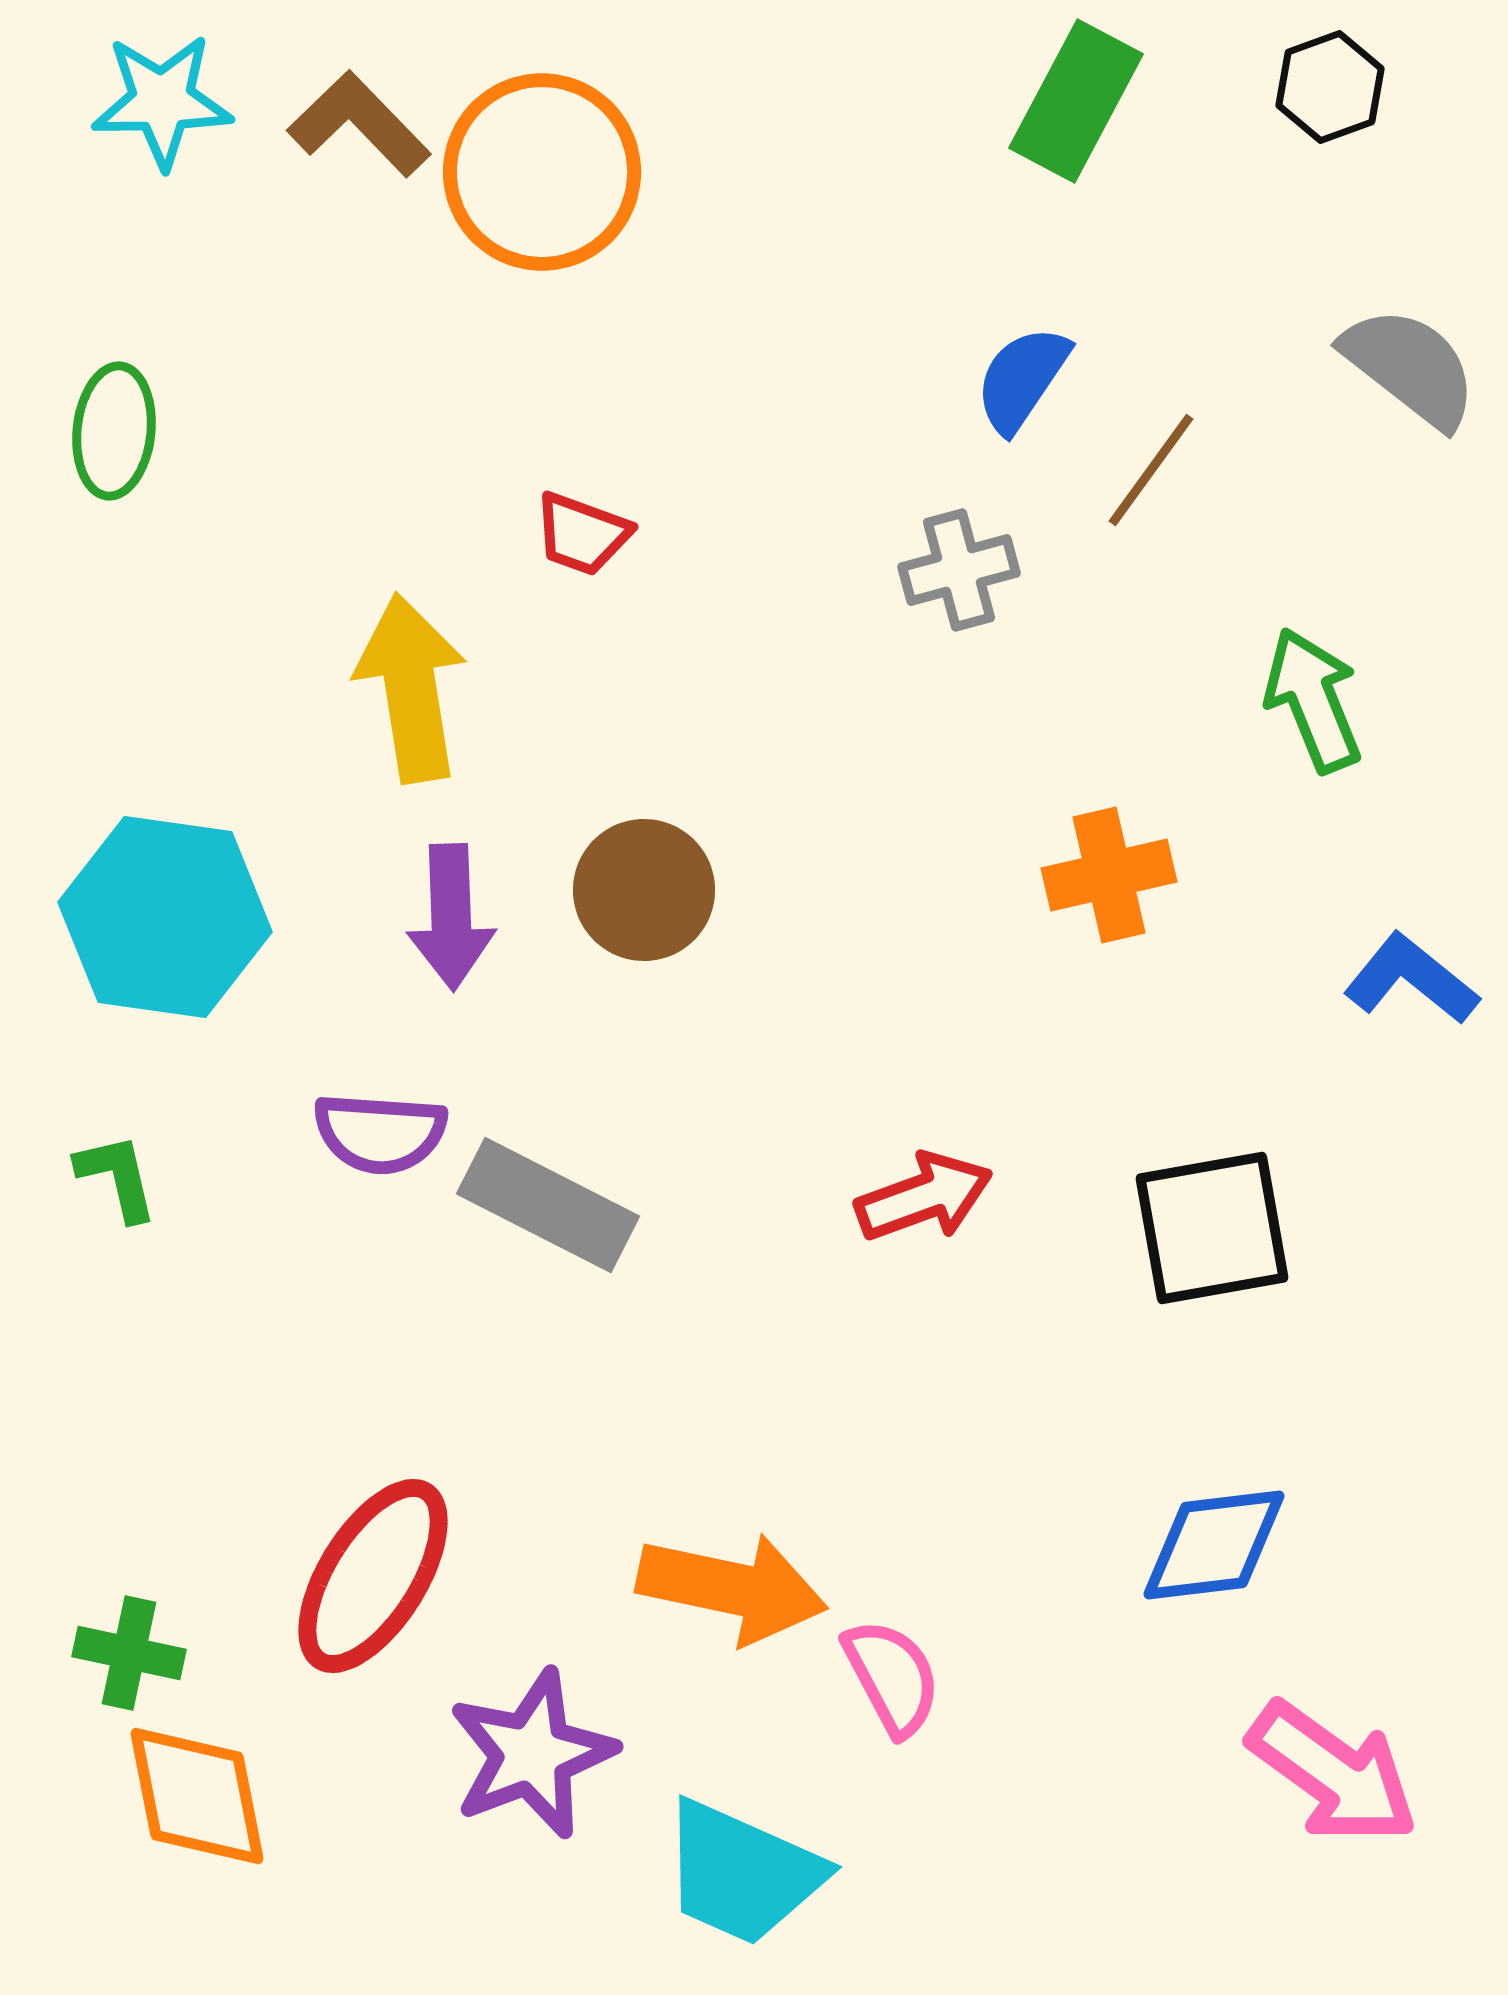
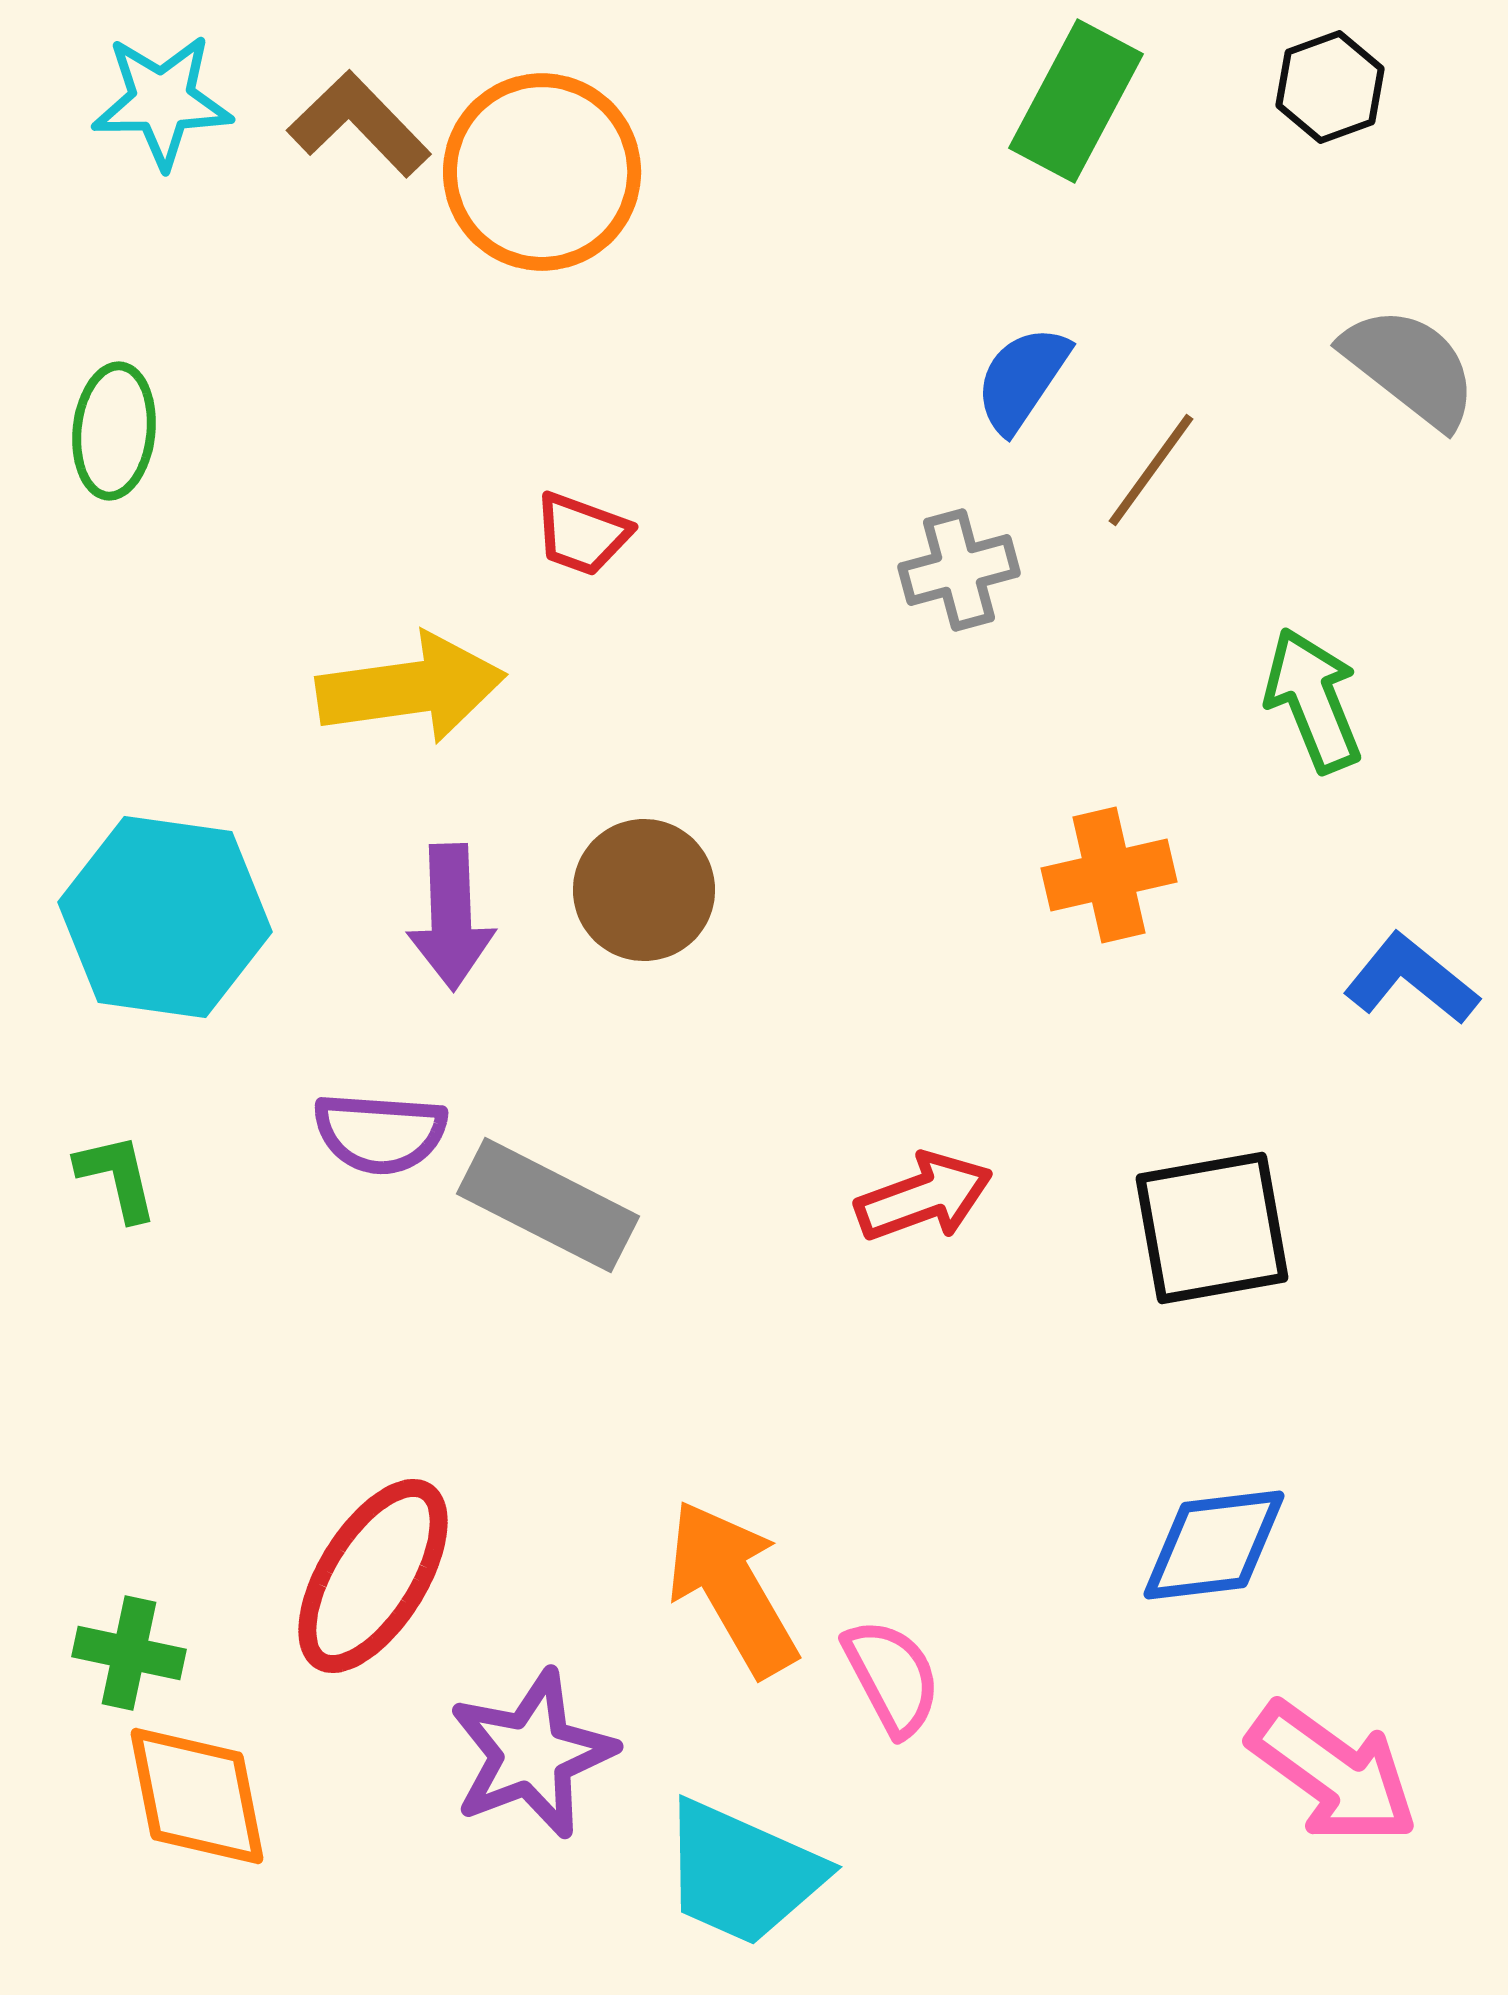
yellow arrow: rotated 91 degrees clockwise
orange arrow: rotated 132 degrees counterclockwise
